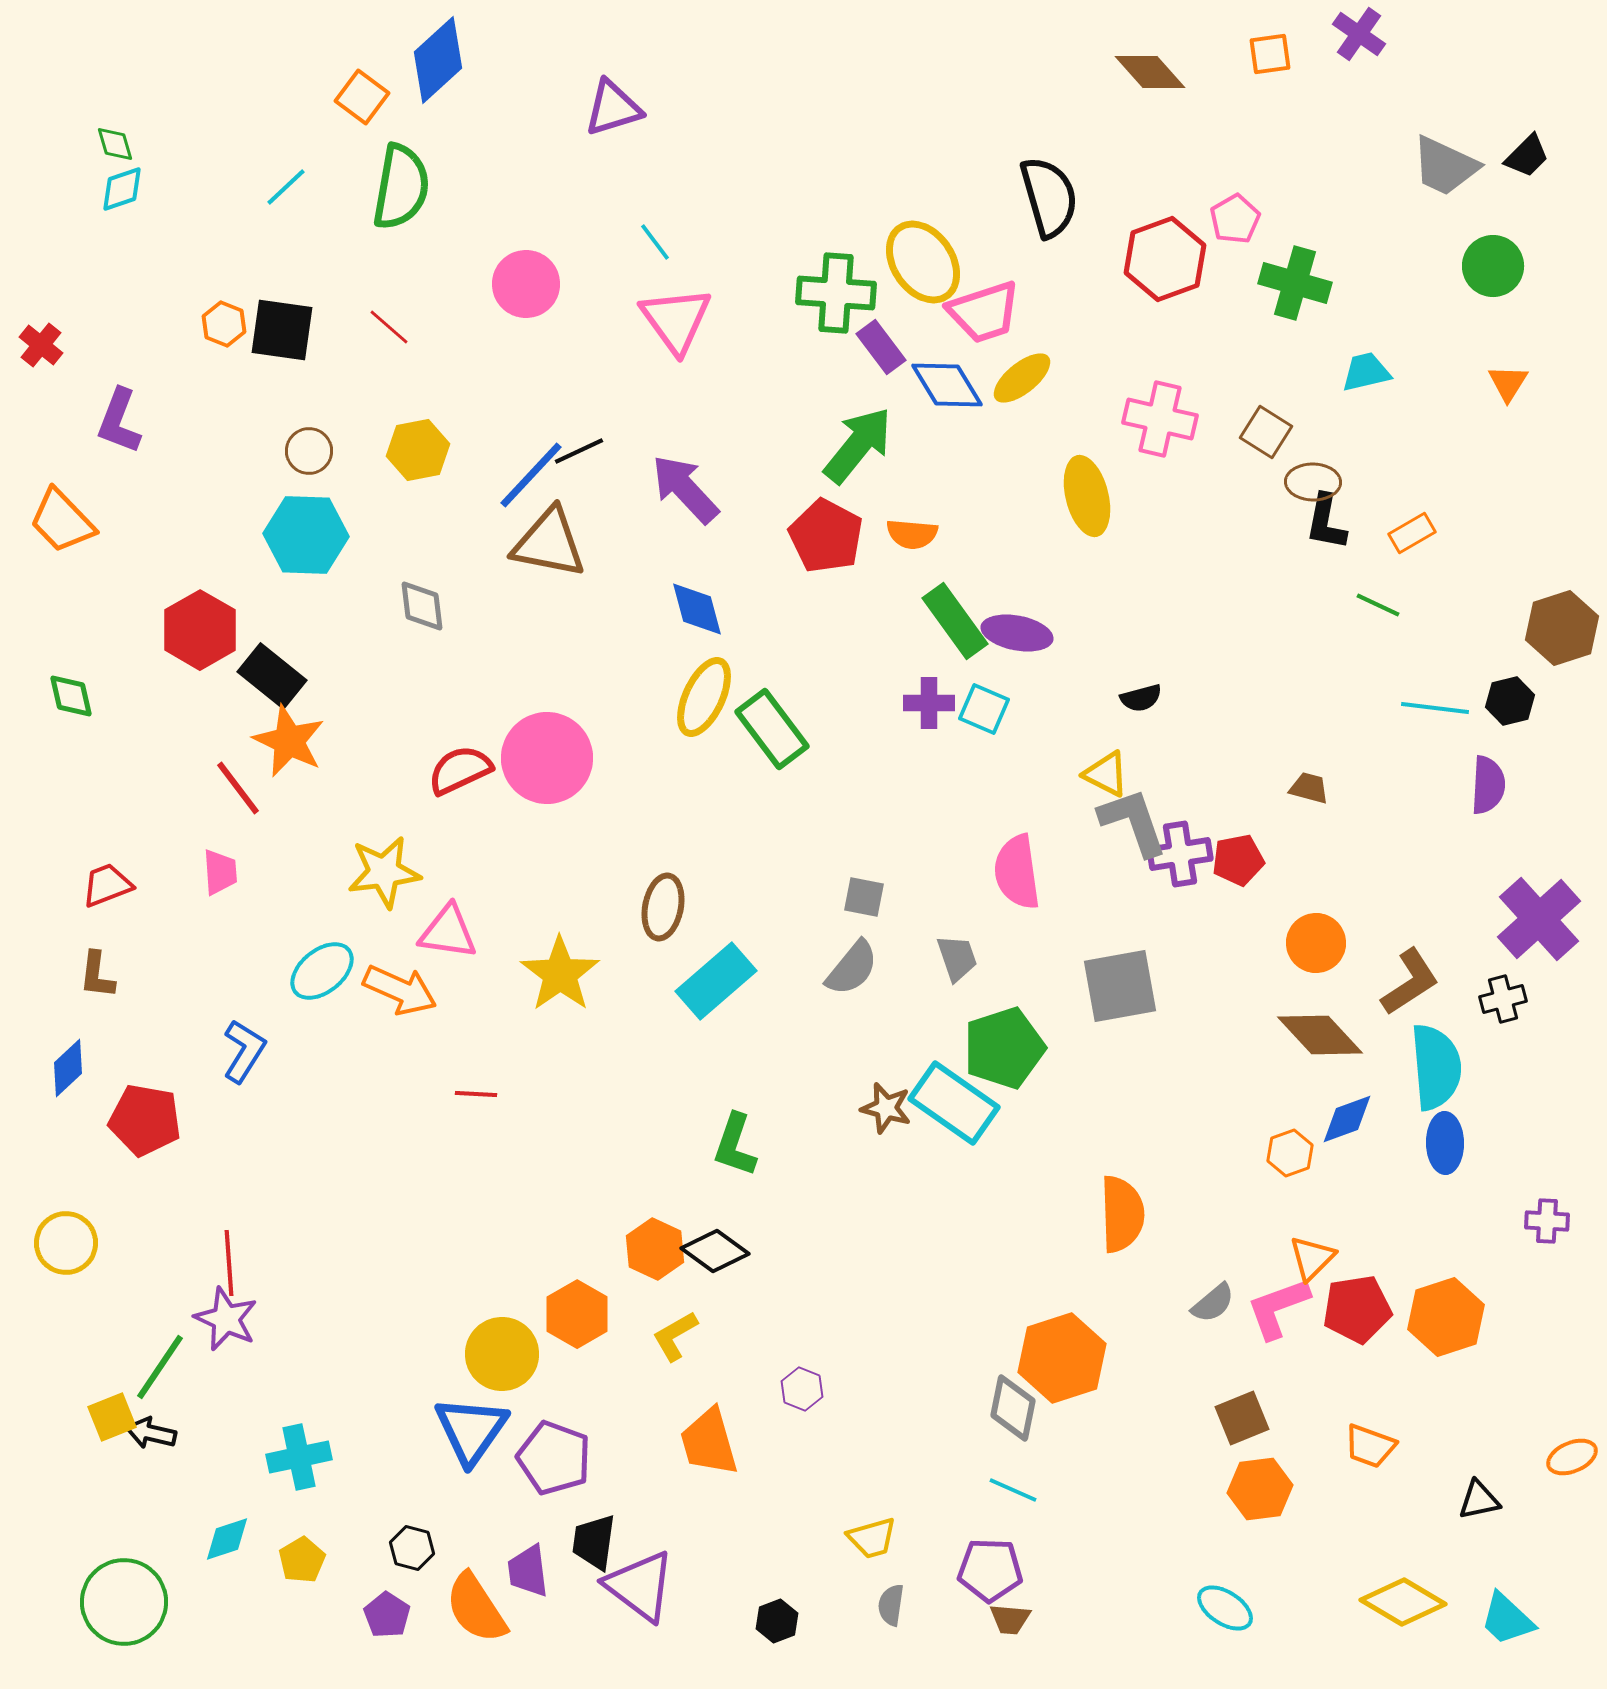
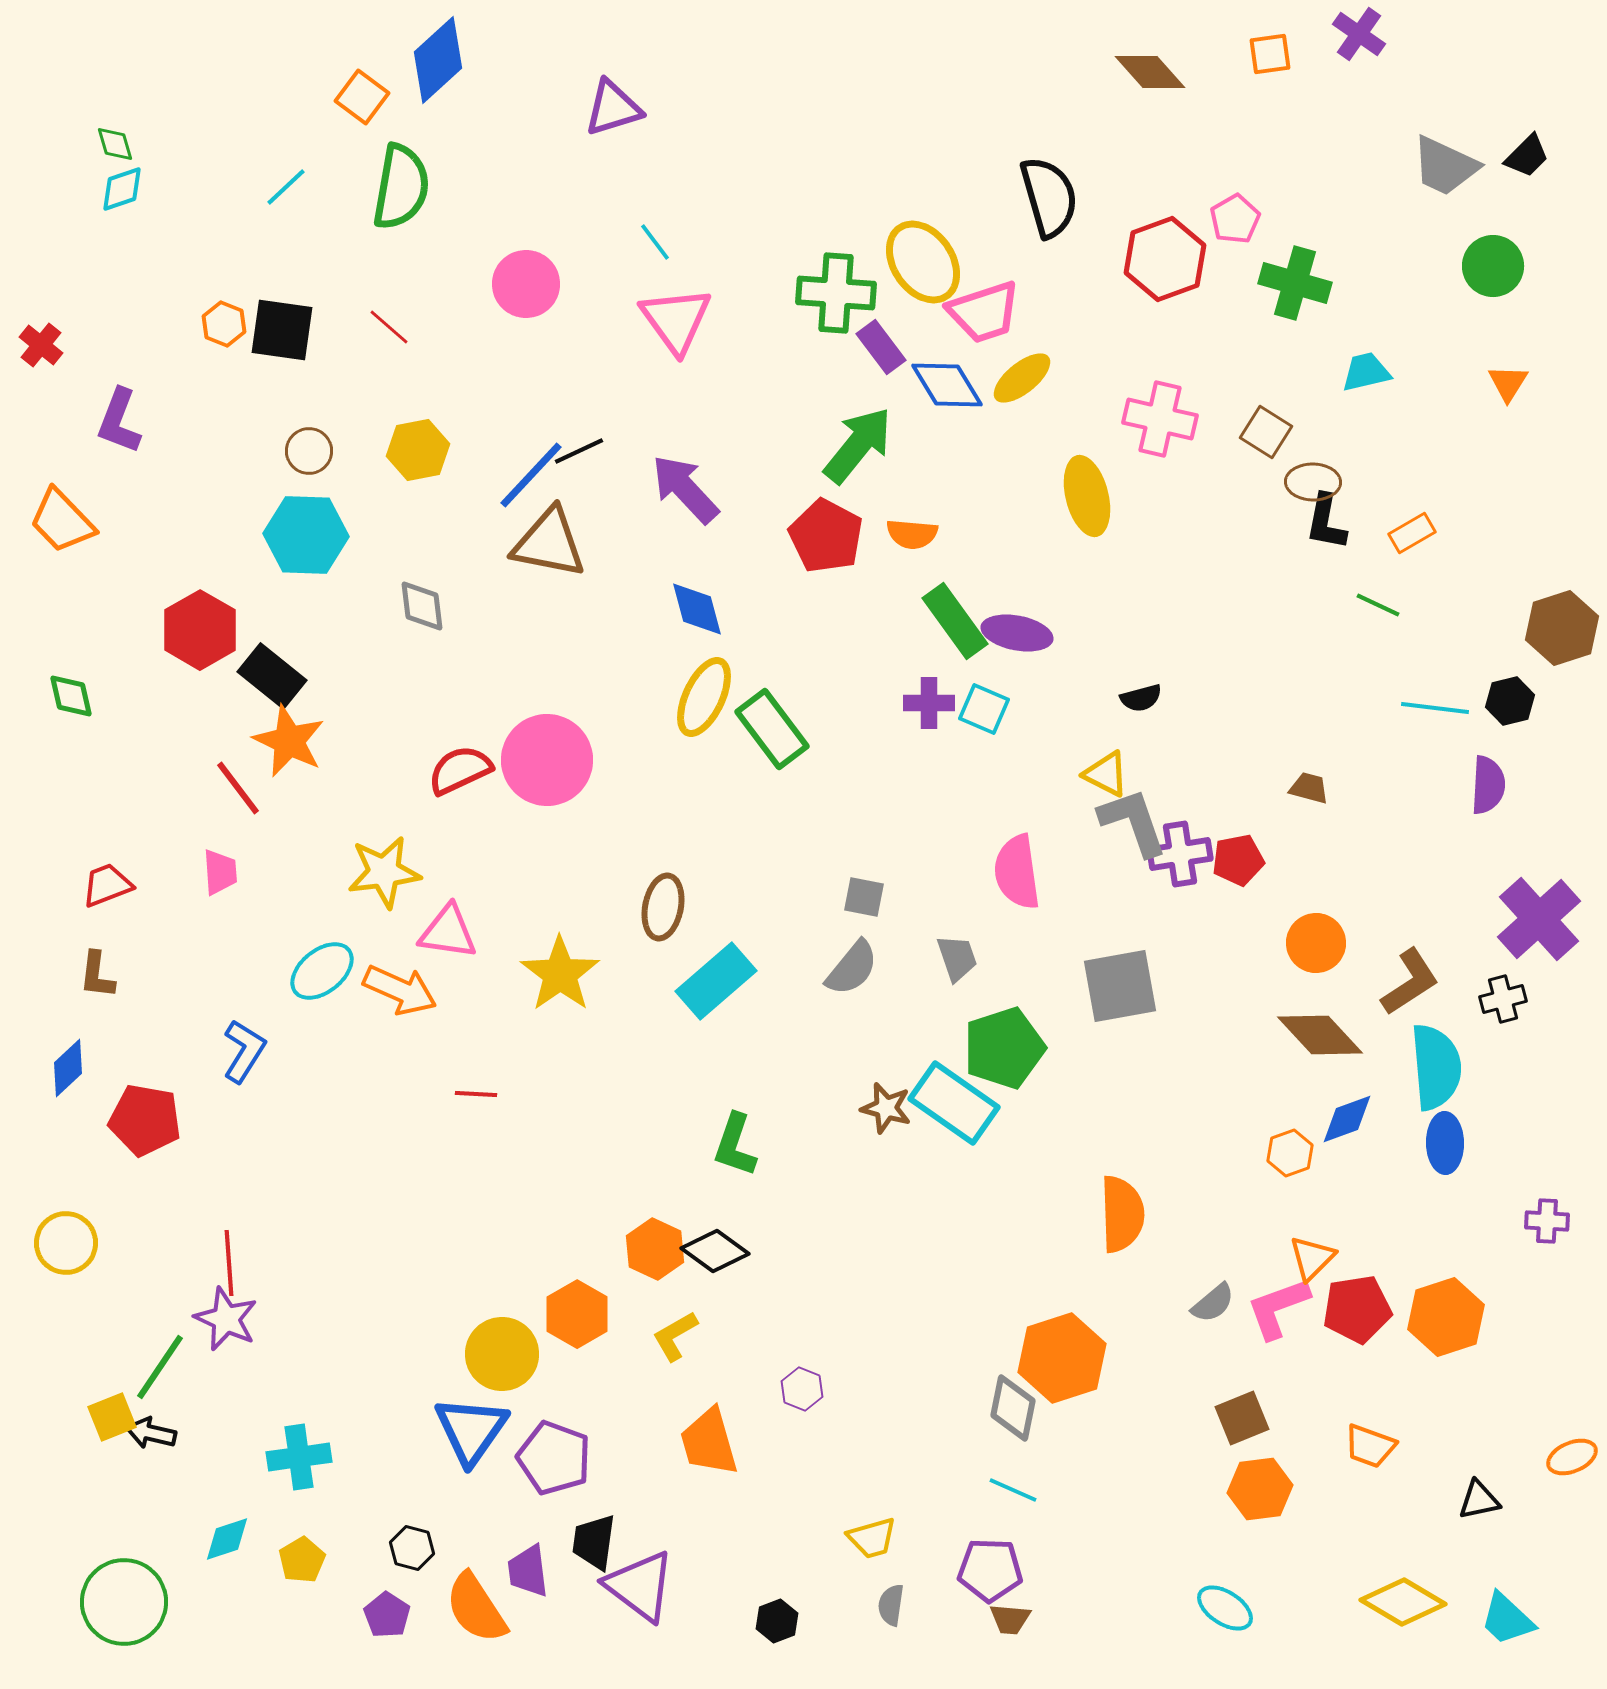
pink circle at (547, 758): moved 2 px down
cyan cross at (299, 1457): rotated 4 degrees clockwise
